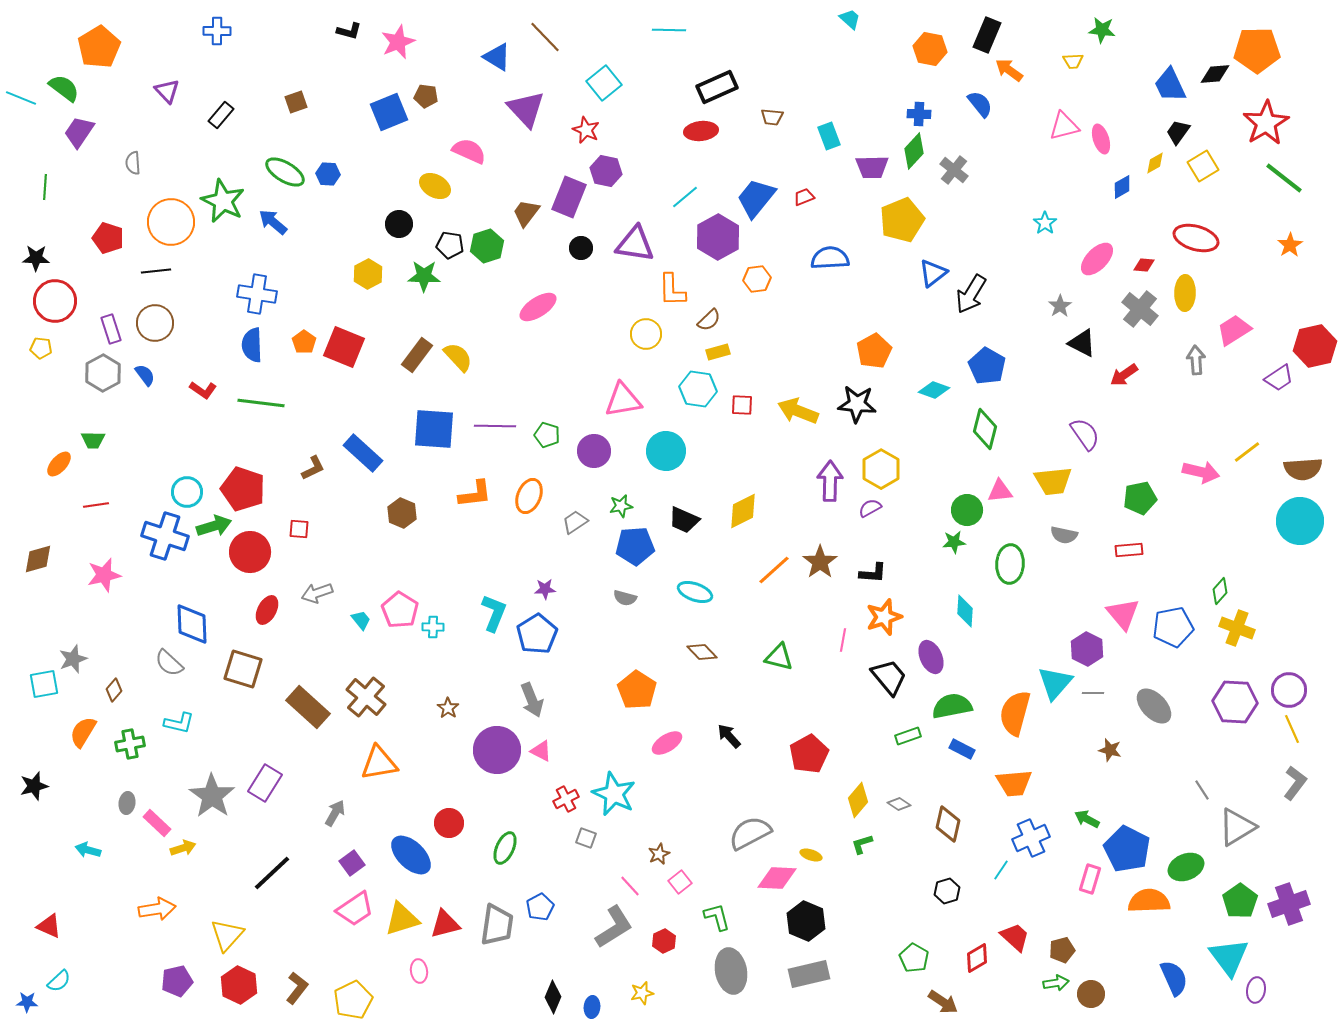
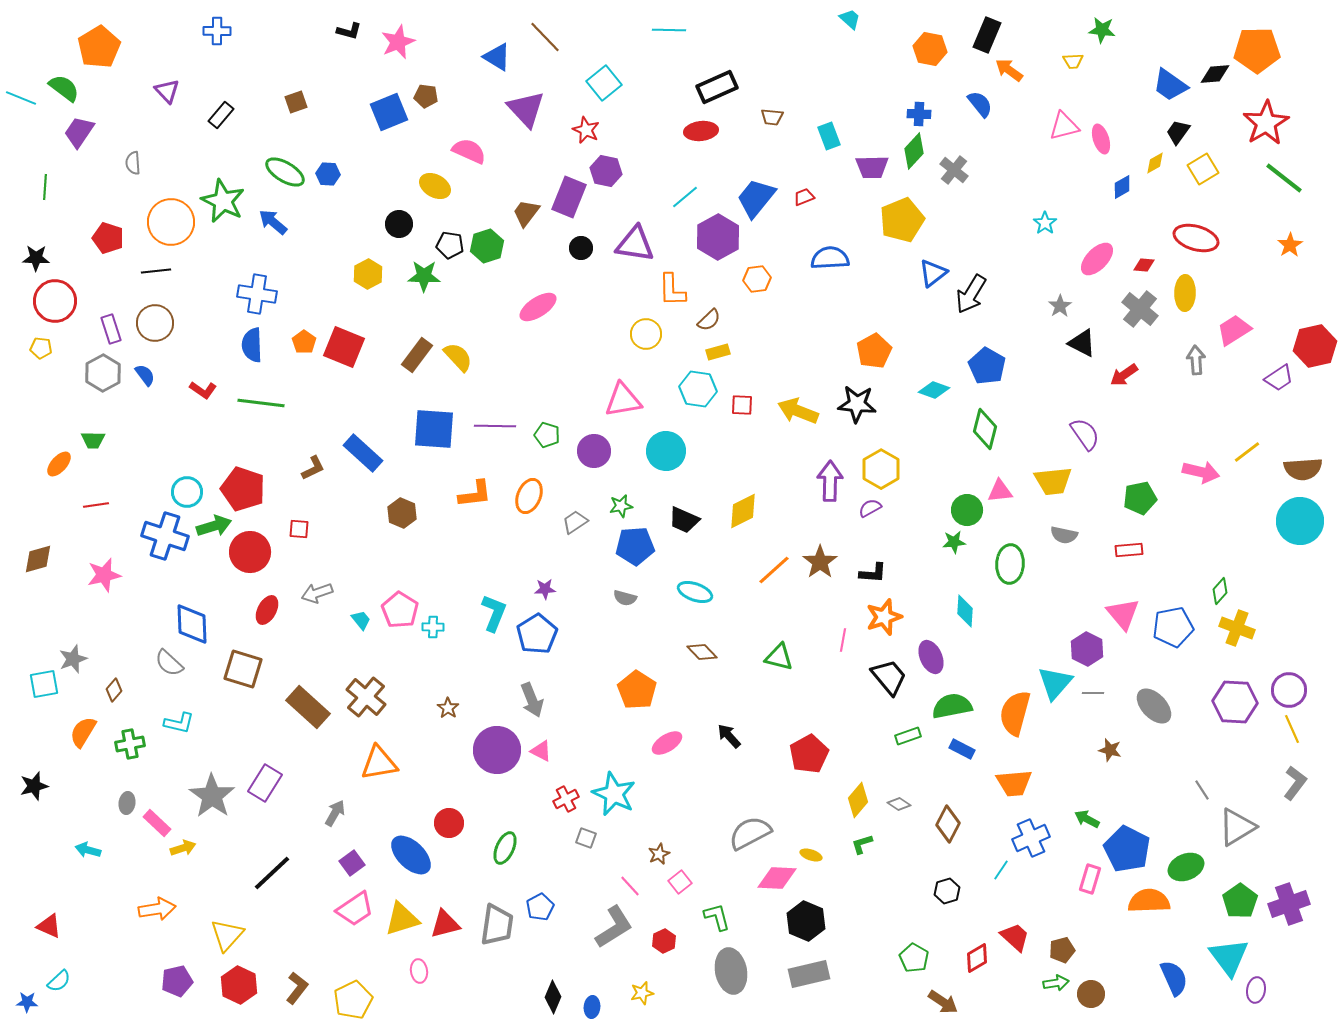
blue trapezoid at (1170, 85): rotated 30 degrees counterclockwise
yellow square at (1203, 166): moved 3 px down
brown diamond at (948, 824): rotated 15 degrees clockwise
